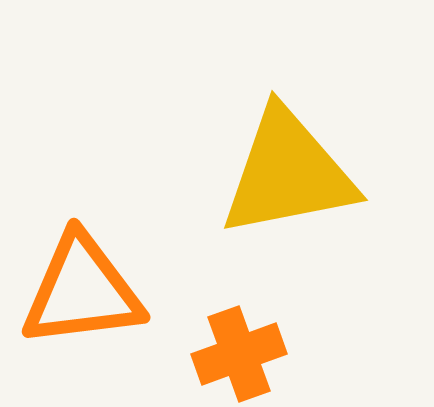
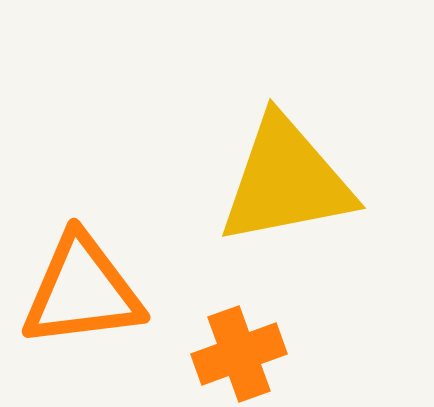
yellow triangle: moved 2 px left, 8 px down
